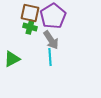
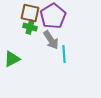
cyan line: moved 14 px right, 3 px up
